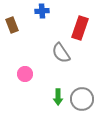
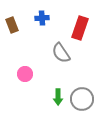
blue cross: moved 7 px down
